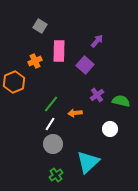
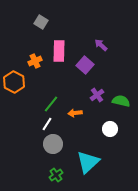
gray square: moved 1 px right, 4 px up
purple arrow: moved 4 px right, 4 px down; rotated 88 degrees counterclockwise
orange hexagon: rotated 10 degrees counterclockwise
white line: moved 3 px left
